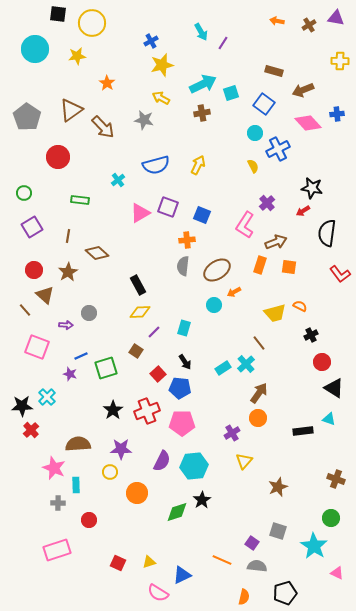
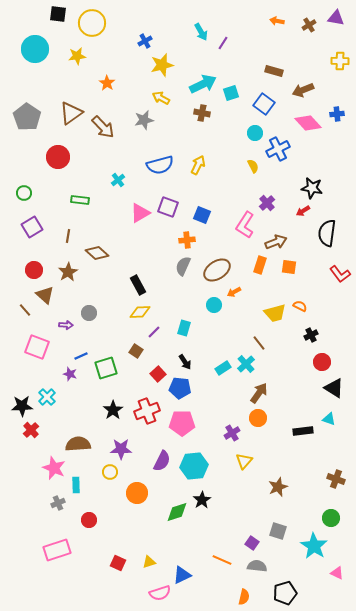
blue cross at (151, 41): moved 6 px left
brown triangle at (71, 110): moved 3 px down
brown cross at (202, 113): rotated 21 degrees clockwise
gray star at (144, 120): rotated 24 degrees counterclockwise
blue semicircle at (156, 165): moved 4 px right
gray semicircle at (183, 266): rotated 18 degrees clockwise
gray cross at (58, 503): rotated 24 degrees counterclockwise
pink semicircle at (158, 593): moved 2 px right; rotated 50 degrees counterclockwise
